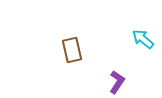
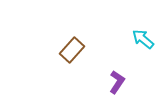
brown rectangle: rotated 55 degrees clockwise
